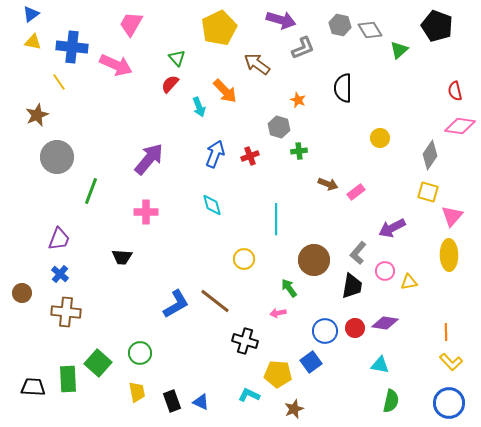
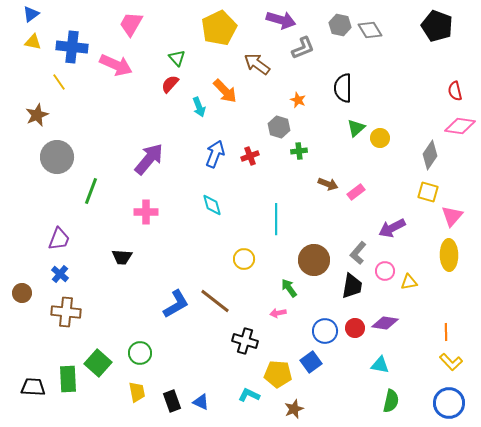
green triangle at (399, 50): moved 43 px left, 78 px down
